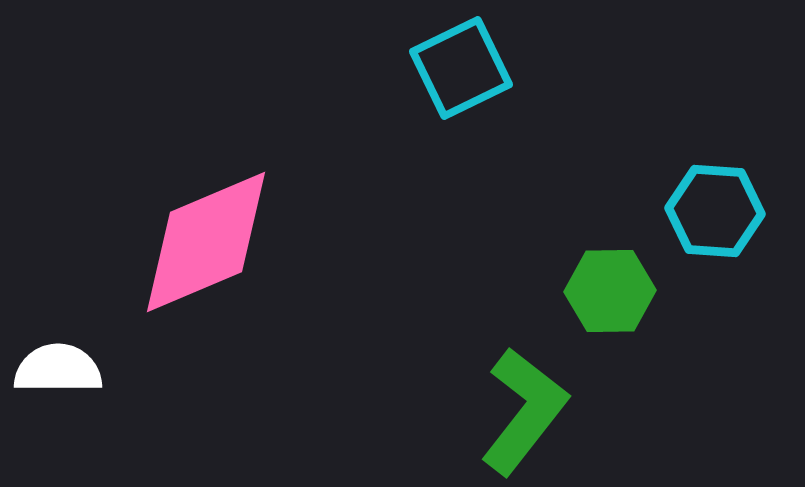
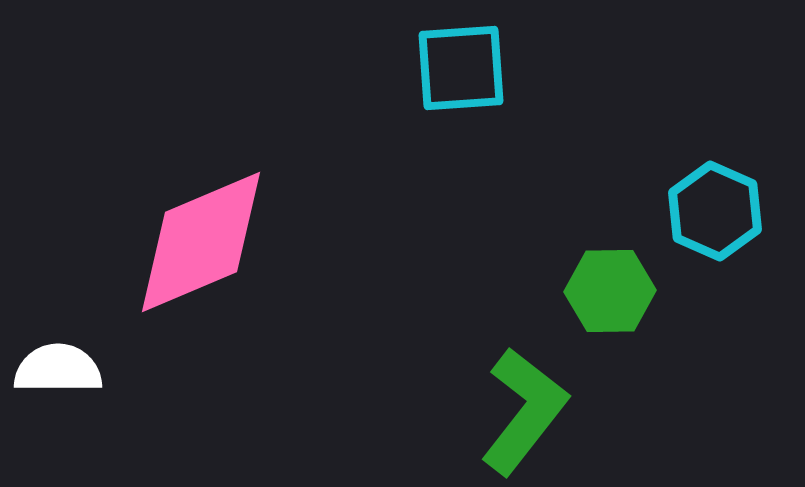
cyan square: rotated 22 degrees clockwise
cyan hexagon: rotated 20 degrees clockwise
pink diamond: moved 5 px left
